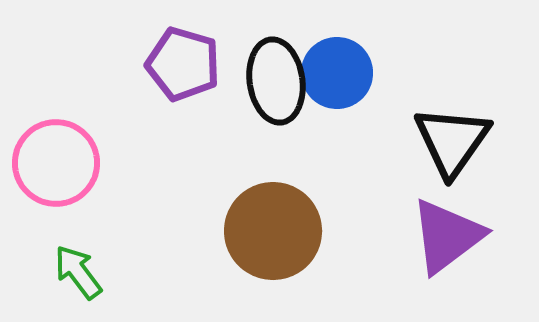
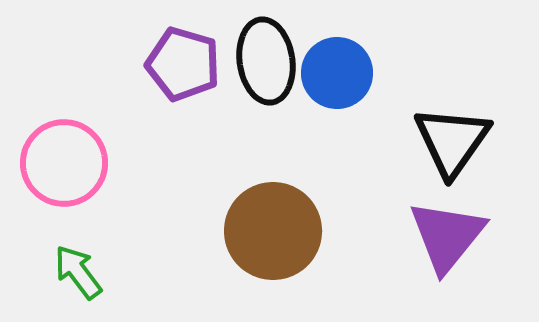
black ellipse: moved 10 px left, 20 px up
pink circle: moved 8 px right
purple triangle: rotated 14 degrees counterclockwise
